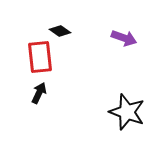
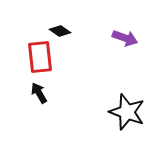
purple arrow: moved 1 px right
black arrow: rotated 55 degrees counterclockwise
